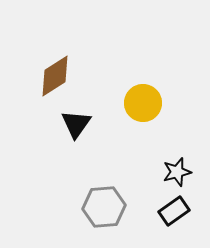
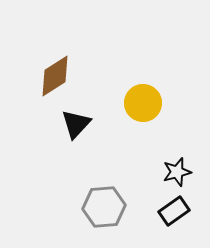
black triangle: rotated 8 degrees clockwise
